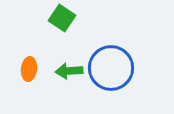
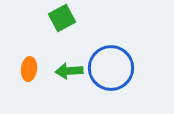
green square: rotated 28 degrees clockwise
